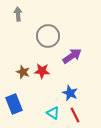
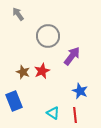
gray arrow: rotated 32 degrees counterclockwise
purple arrow: rotated 18 degrees counterclockwise
red star: rotated 28 degrees counterclockwise
blue star: moved 10 px right, 2 px up
blue rectangle: moved 3 px up
red line: rotated 21 degrees clockwise
